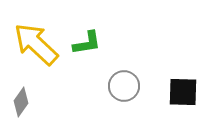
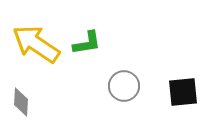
yellow arrow: rotated 9 degrees counterclockwise
black square: rotated 8 degrees counterclockwise
gray diamond: rotated 32 degrees counterclockwise
